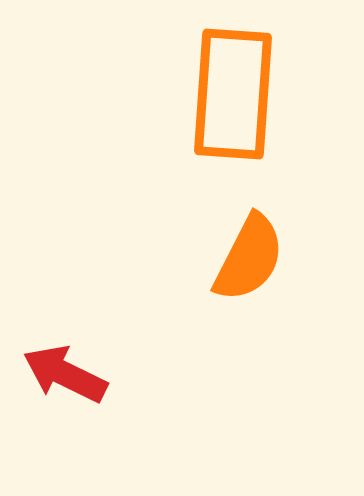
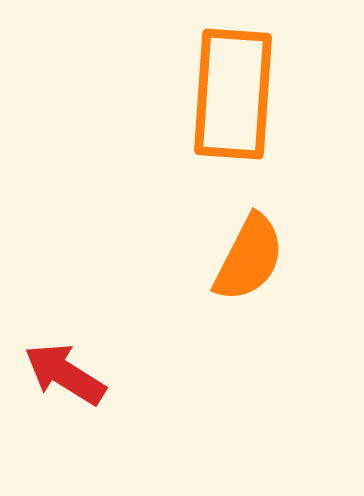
red arrow: rotated 6 degrees clockwise
